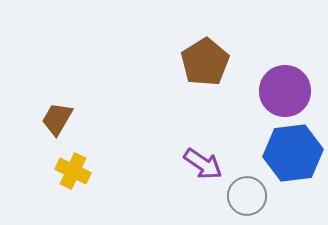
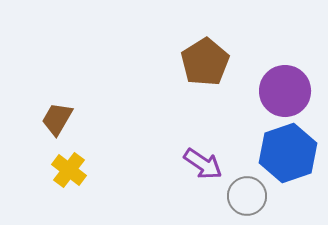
blue hexagon: moved 5 px left; rotated 12 degrees counterclockwise
yellow cross: moved 4 px left, 1 px up; rotated 12 degrees clockwise
